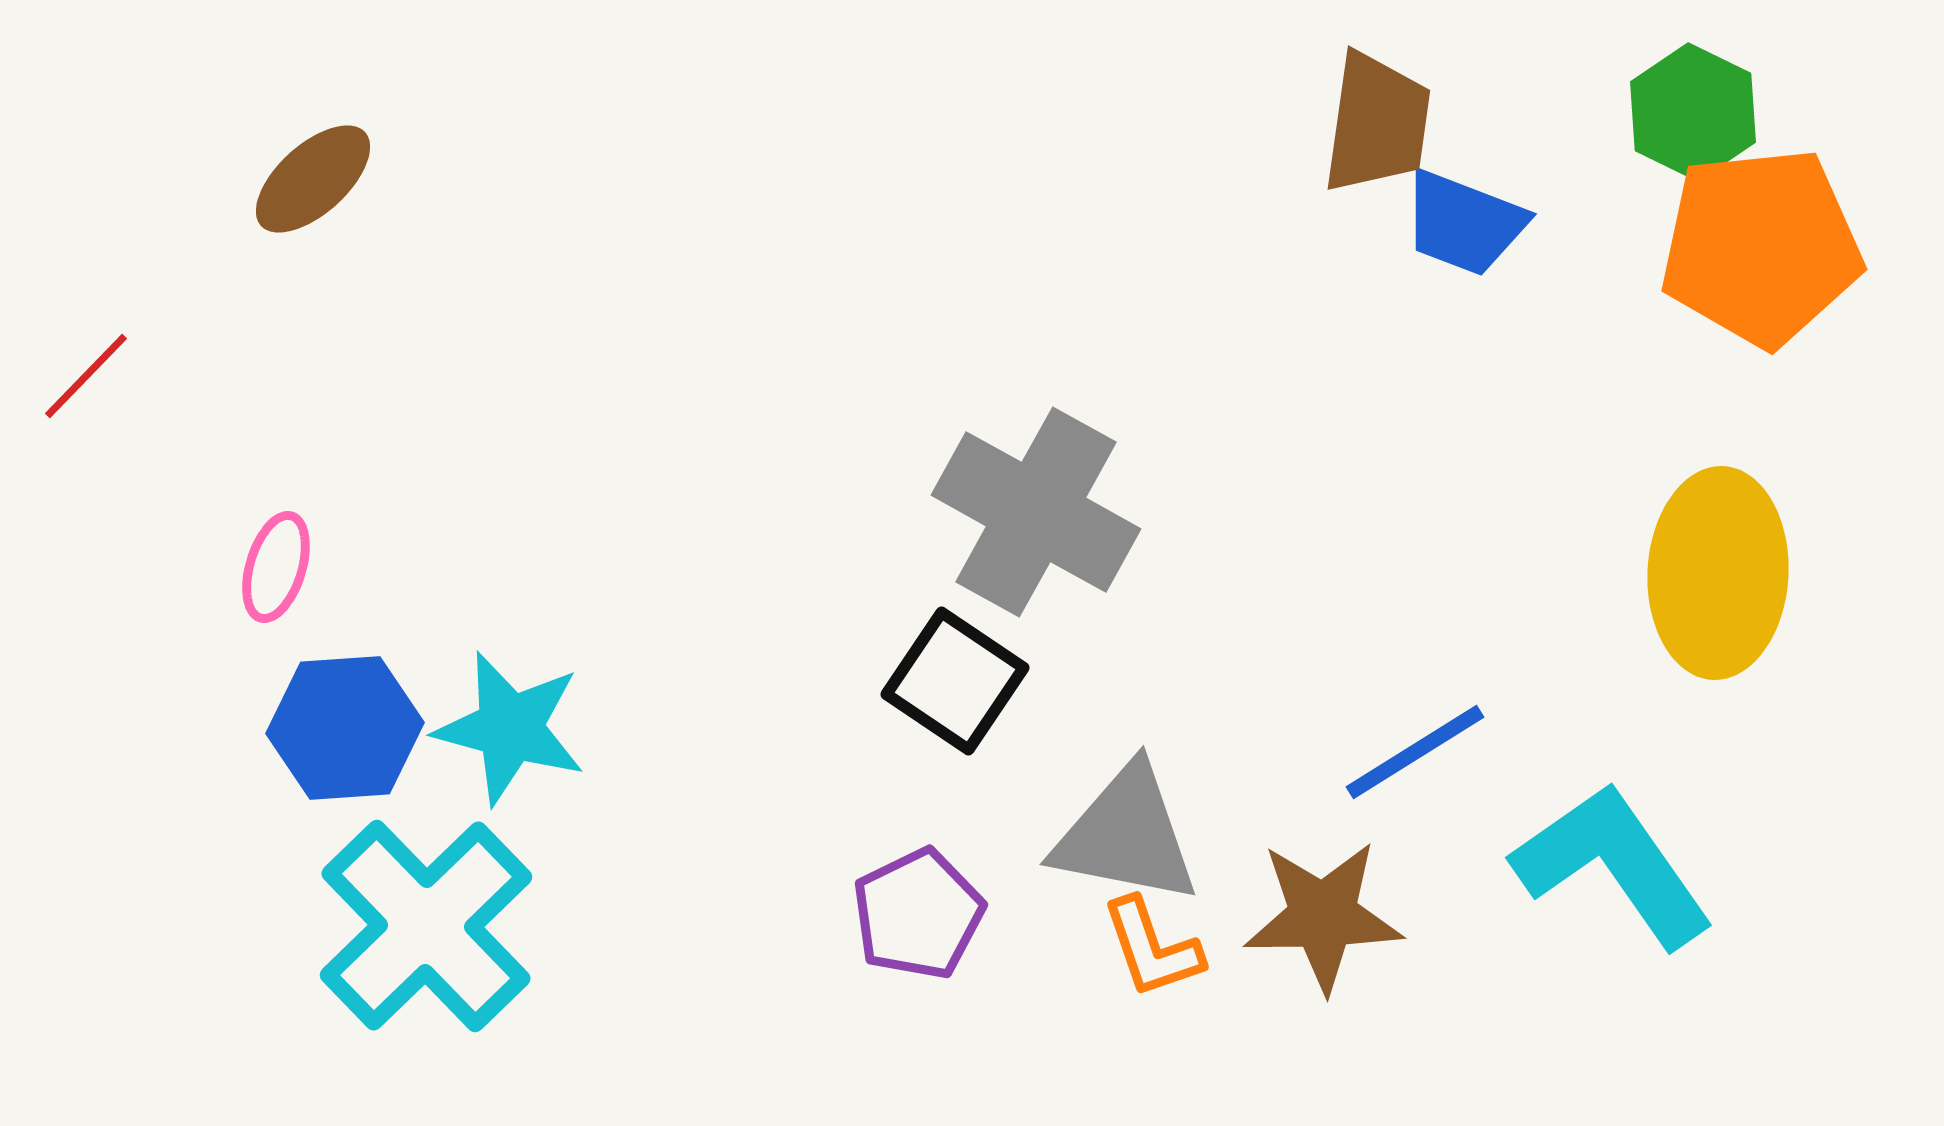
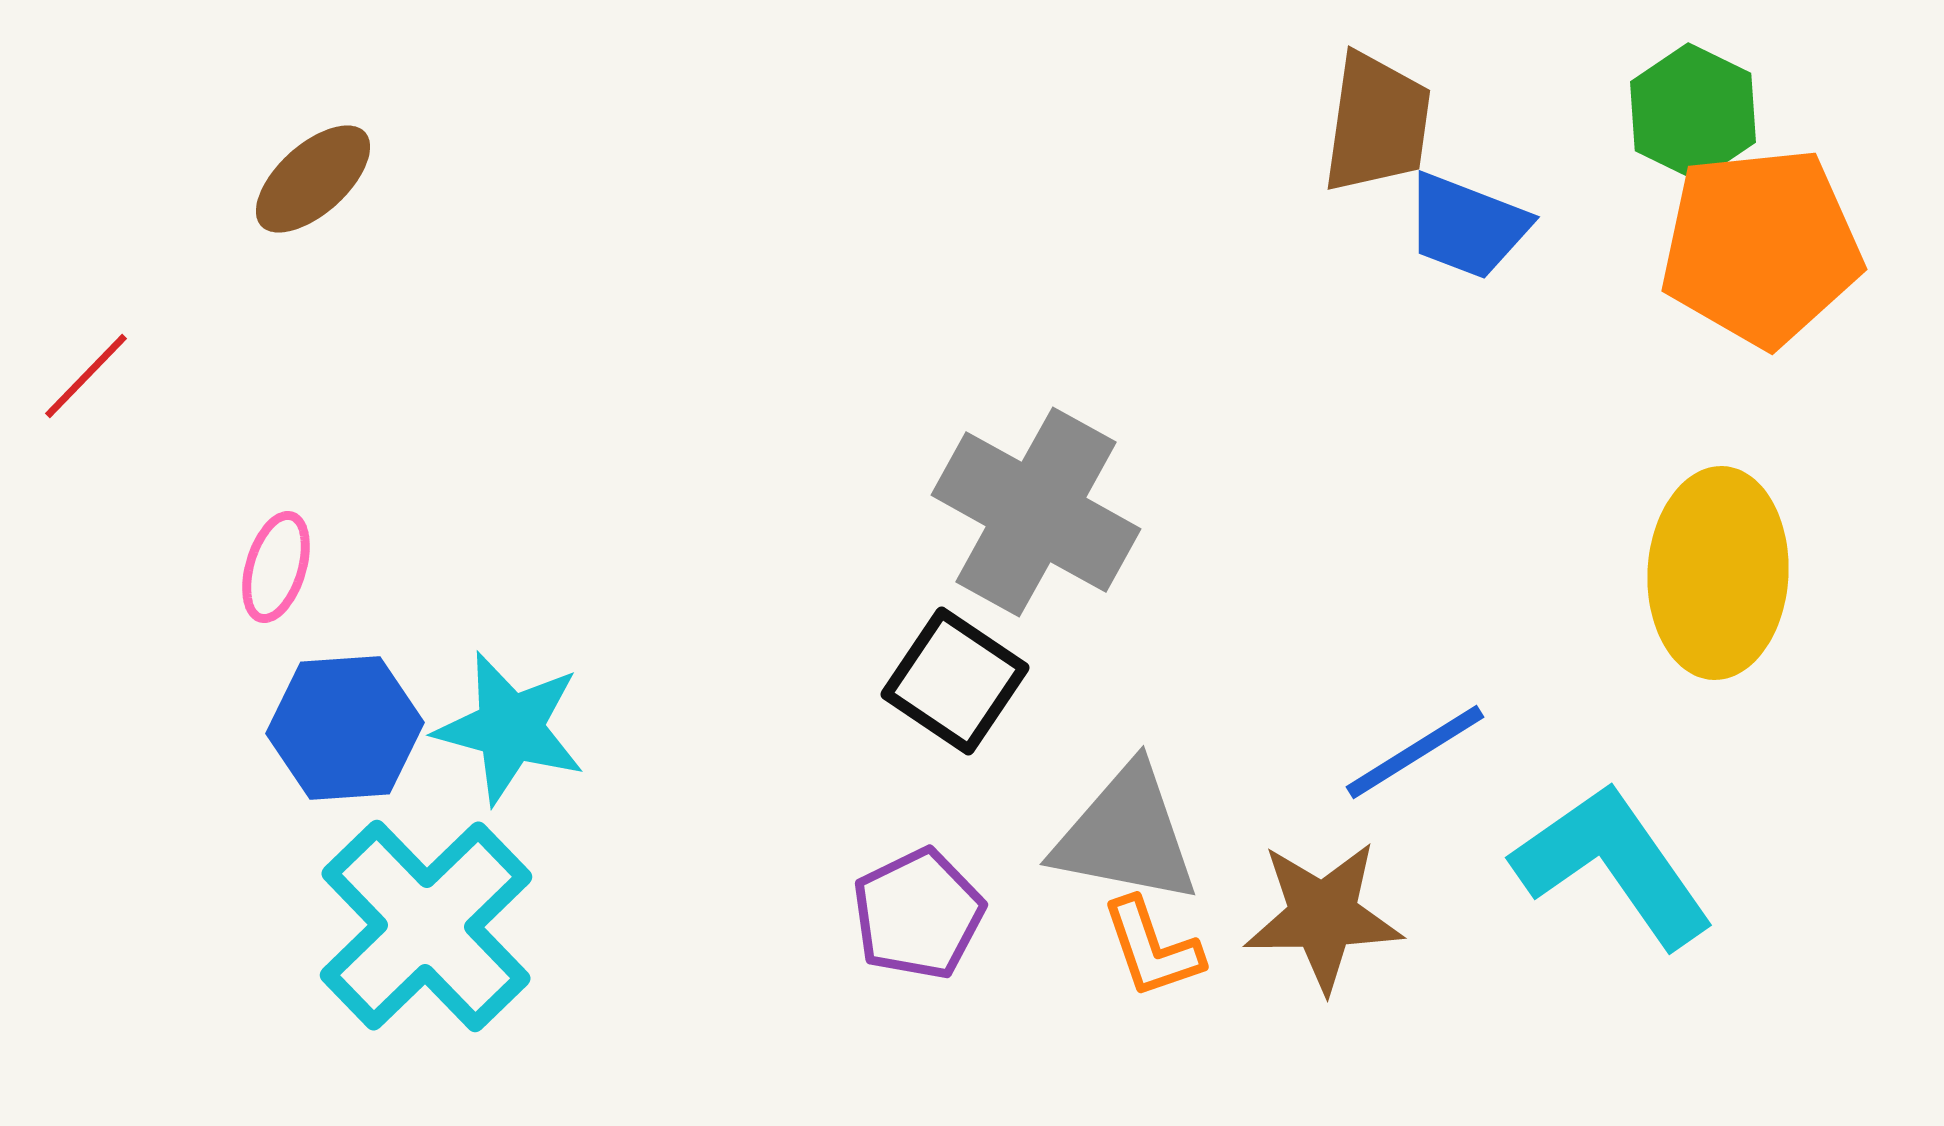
blue trapezoid: moved 3 px right, 3 px down
